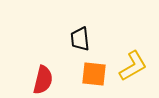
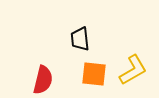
yellow L-shape: moved 4 px down
